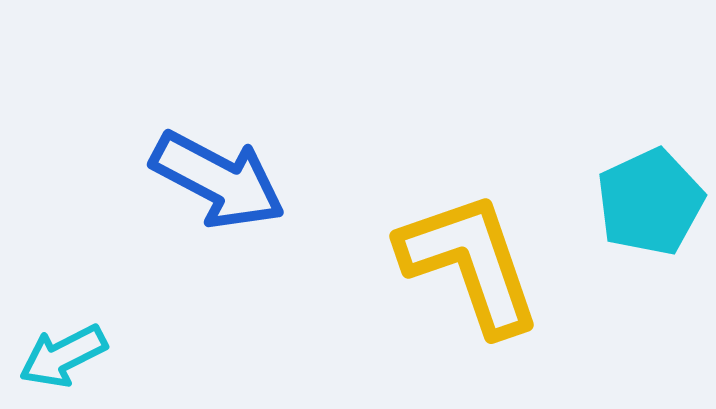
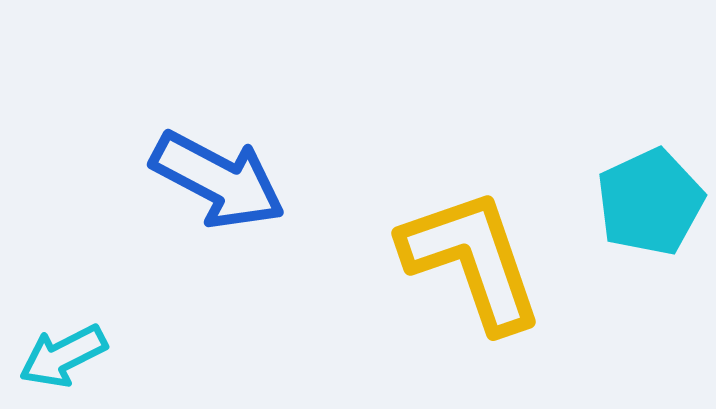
yellow L-shape: moved 2 px right, 3 px up
